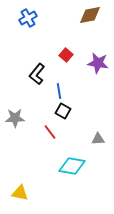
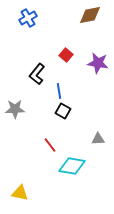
gray star: moved 9 px up
red line: moved 13 px down
